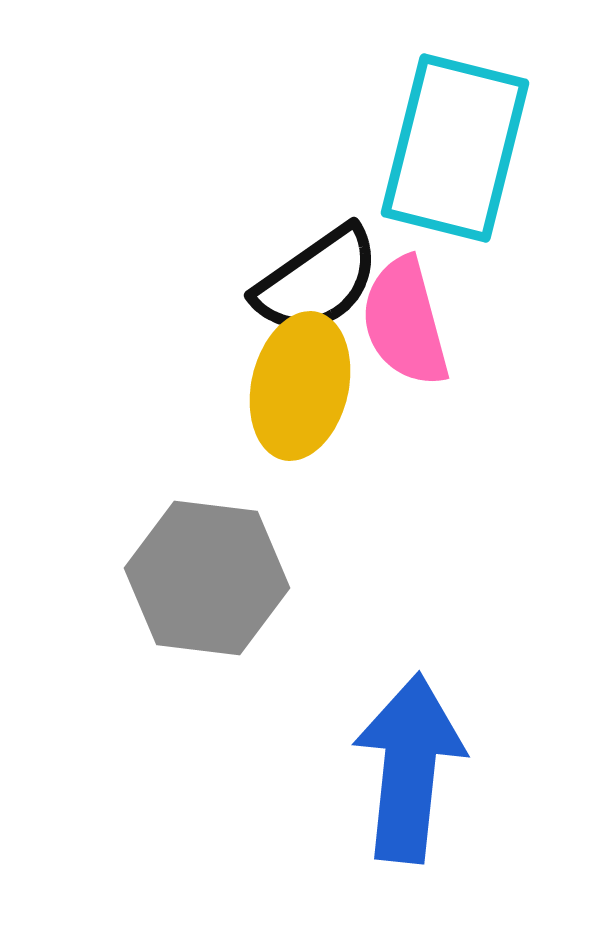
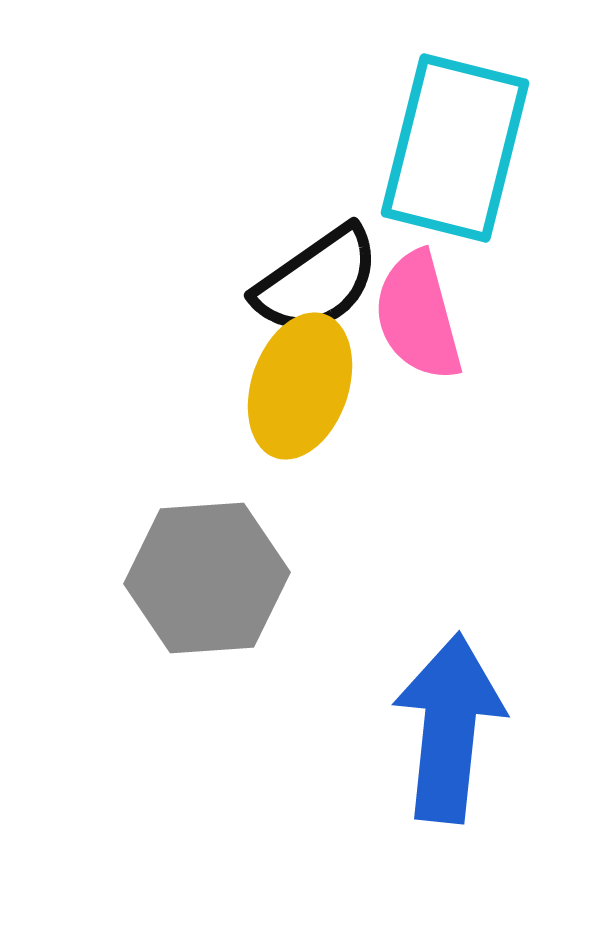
pink semicircle: moved 13 px right, 6 px up
yellow ellipse: rotated 6 degrees clockwise
gray hexagon: rotated 11 degrees counterclockwise
blue arrow: moved 40 px right, 40 px up
